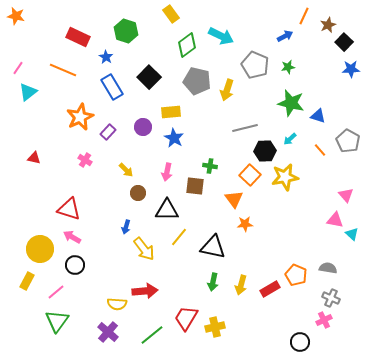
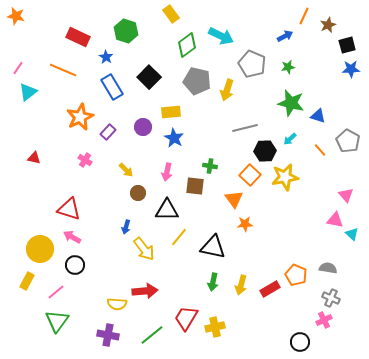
black square at (344, 42): moved 3 px right, 3 px down; rotated 30 degrees clockwise
gray pentagon at (255, 65): moved 3 px left, 1 px up
purple cross at (108, 332): moved 3 px down; rotated 30 degrees counterclockwise
